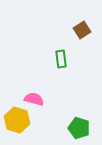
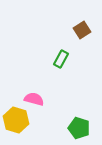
green rectangle: rotated 36 degrees clockwise
yellow hexagon: moved 1 px left
